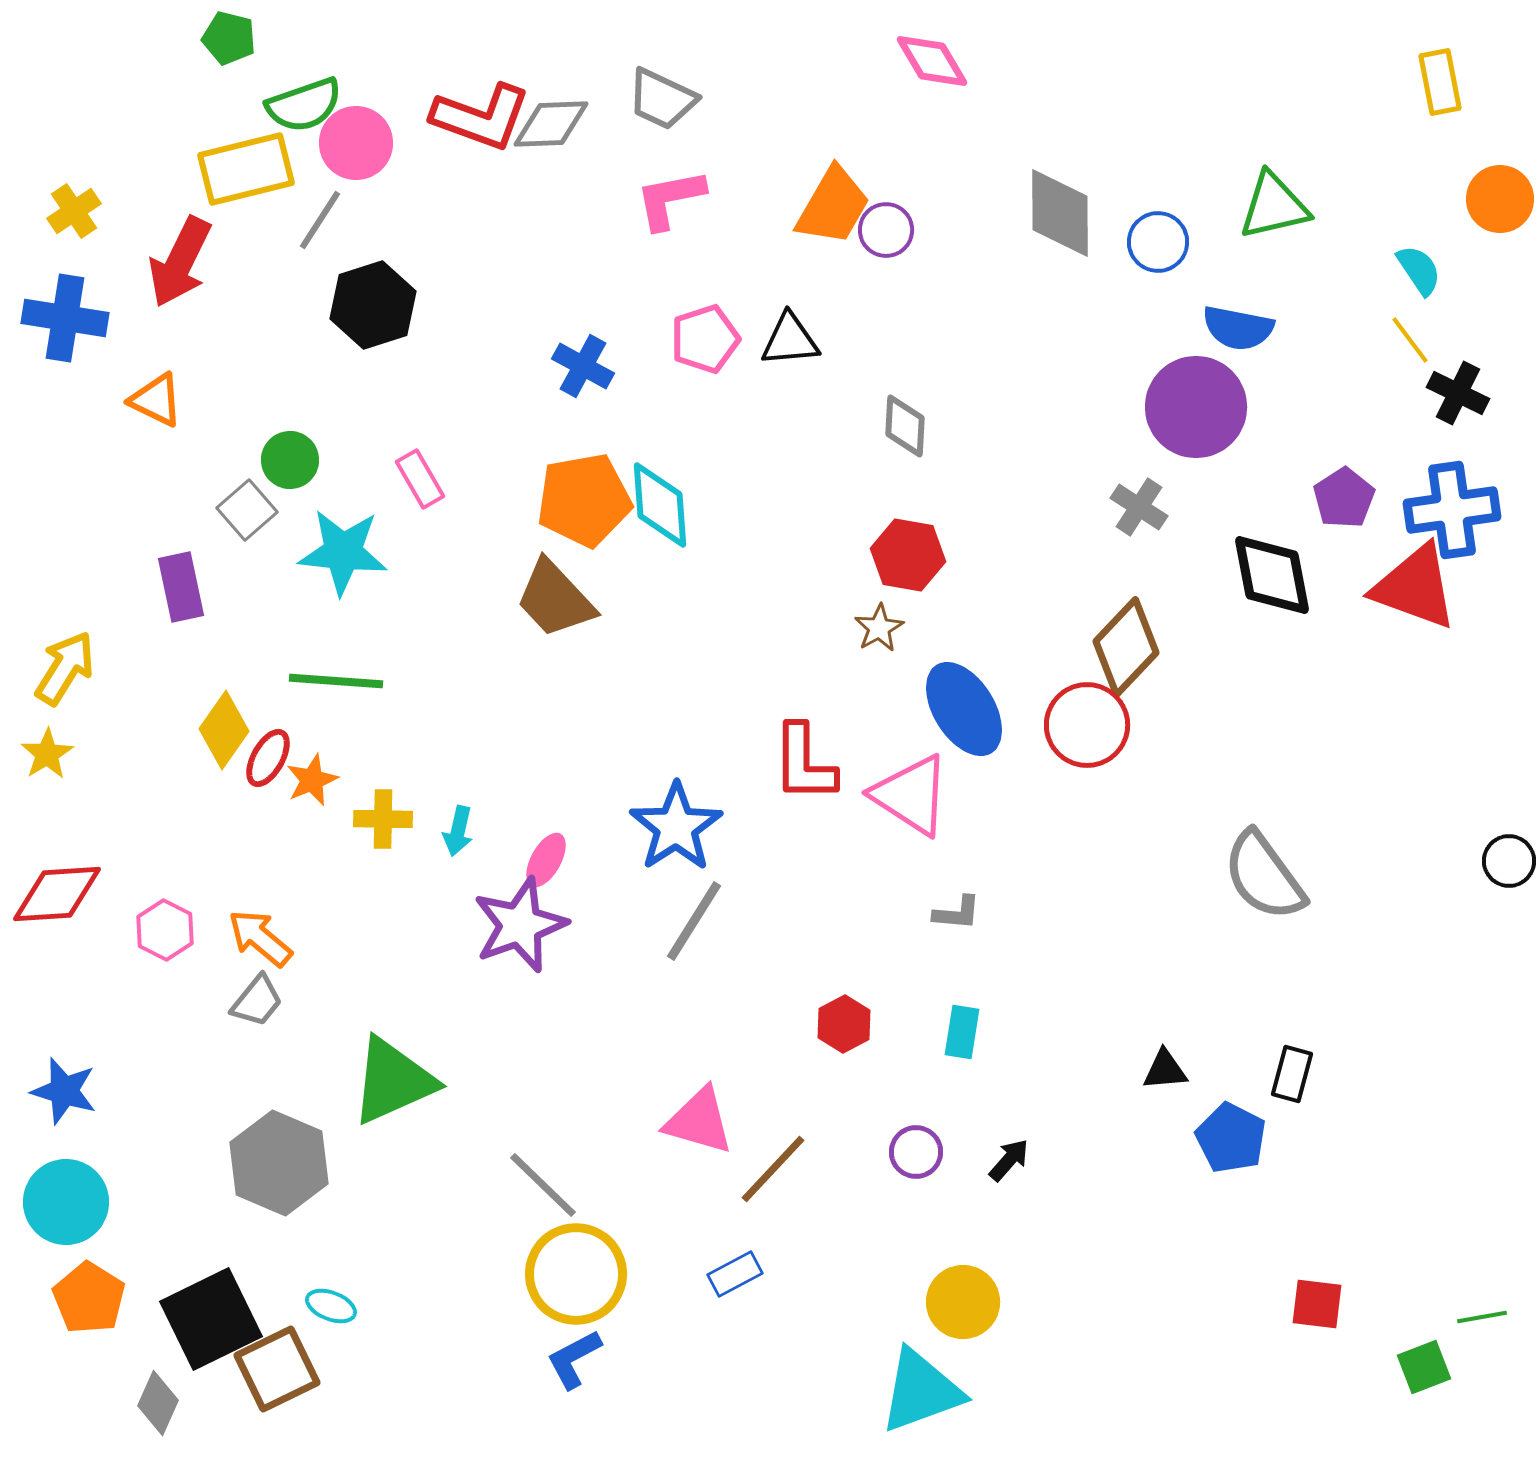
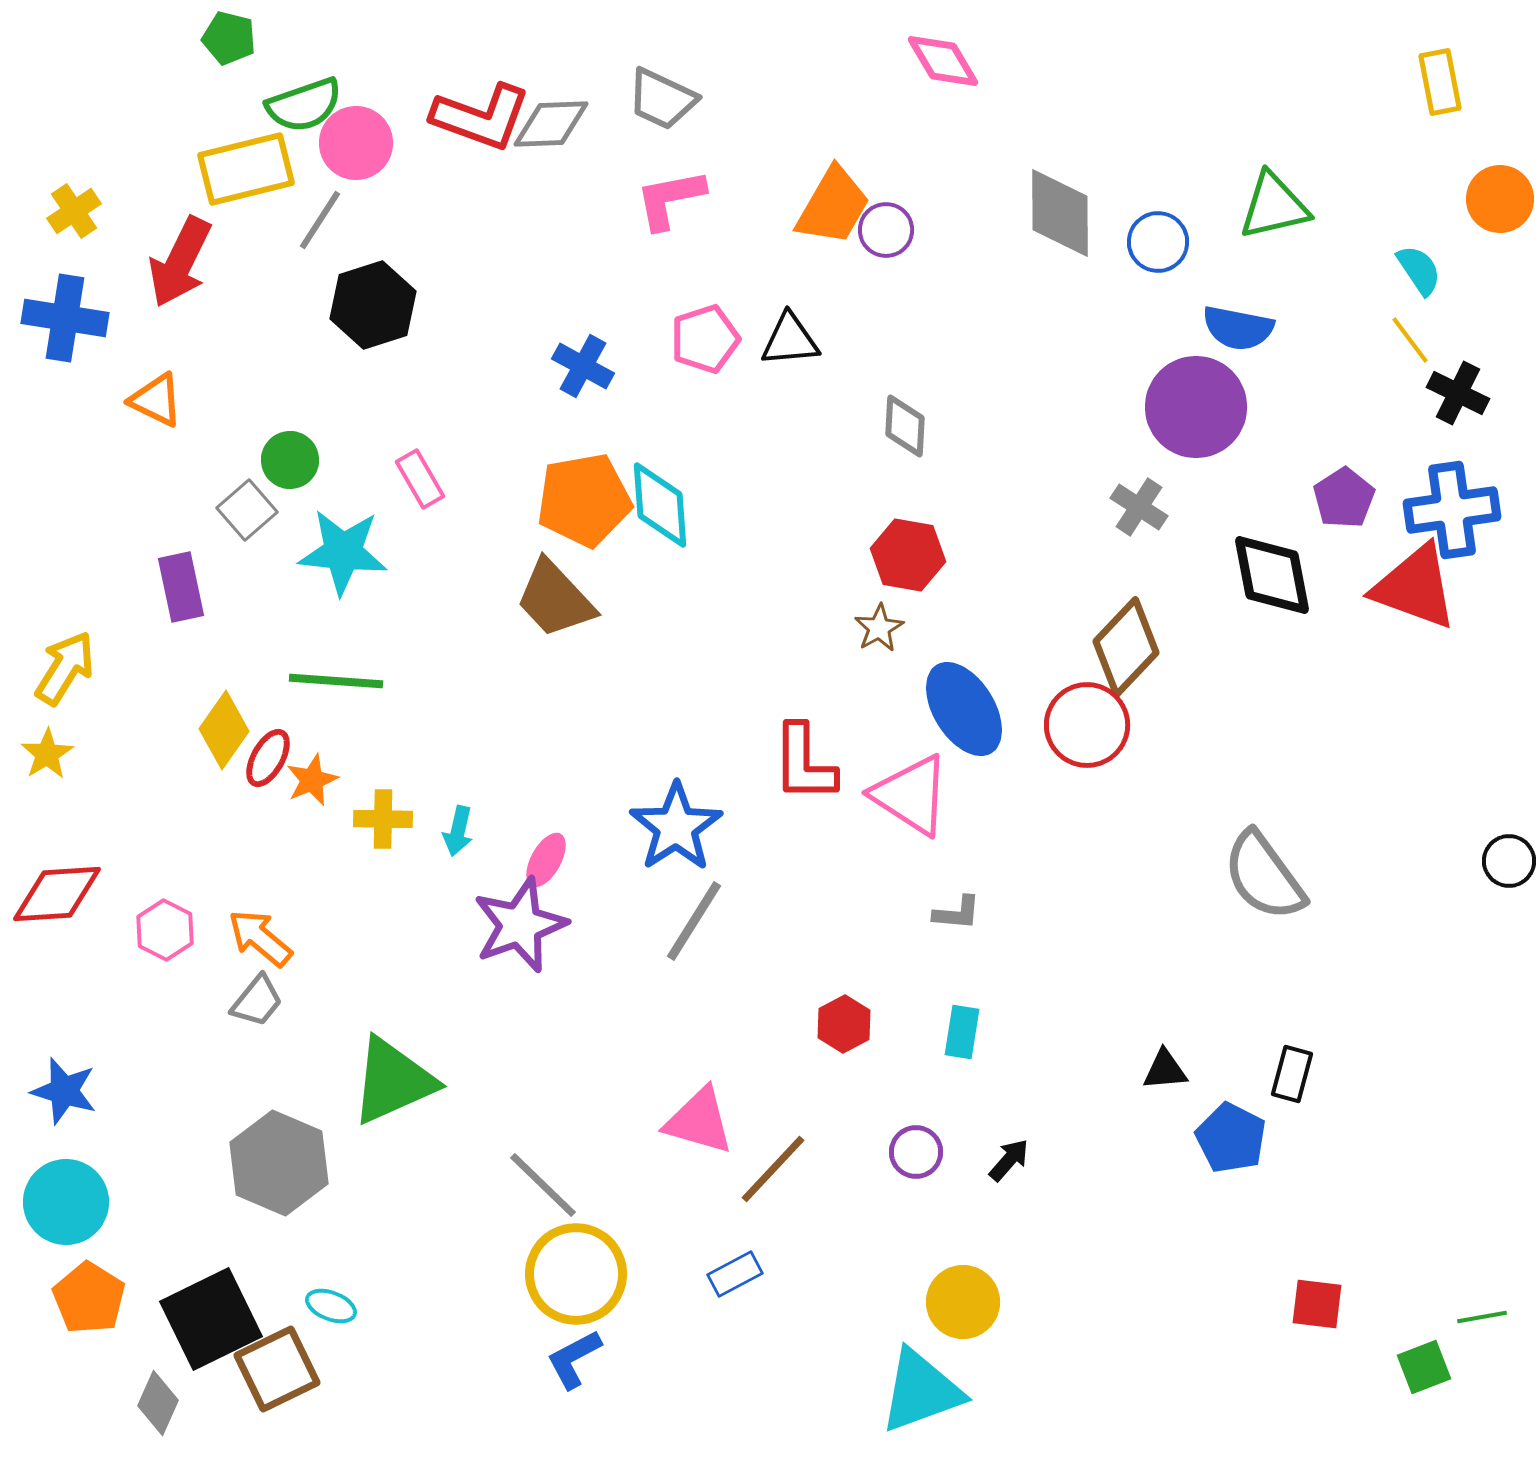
pink diamond at (932, 61): moved 11 px right
